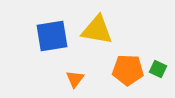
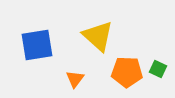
yellow triangle: moved 1 px right, 6 px down; rotated 32 degrees clockwise
blue square: moved 15 px left, 9 px down
orange pentagon: moved 1 px left, 2 px down
